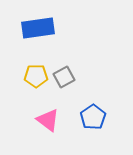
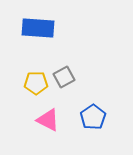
blue rectangle: rotated 12 degrees clockwise
yellow pentagon: moved 7 px down
pink triangle: rotated 10 degrees counterclockwise
